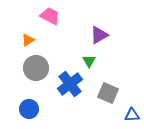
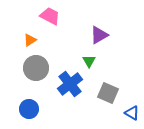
orange triangle: moved 2 px right
blue triangle: moved 2 px up; rotated 35 degrees clockwise
